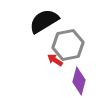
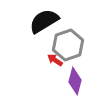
gray hexagon: rotated 8 degrees counterclockwise
purple diamond: moved 4 px left
